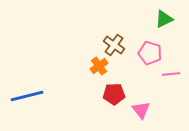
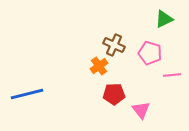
brown cross: rotated 10 degrees counterclockwise
pink line: moved 1 px right, 1 px down
blue line: moved 2 px up
